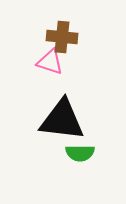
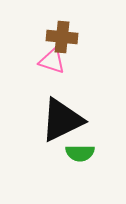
pink triangle: moved 2 px right, 1 px up
black triangle: rotated 33 degrees counterclockwise
